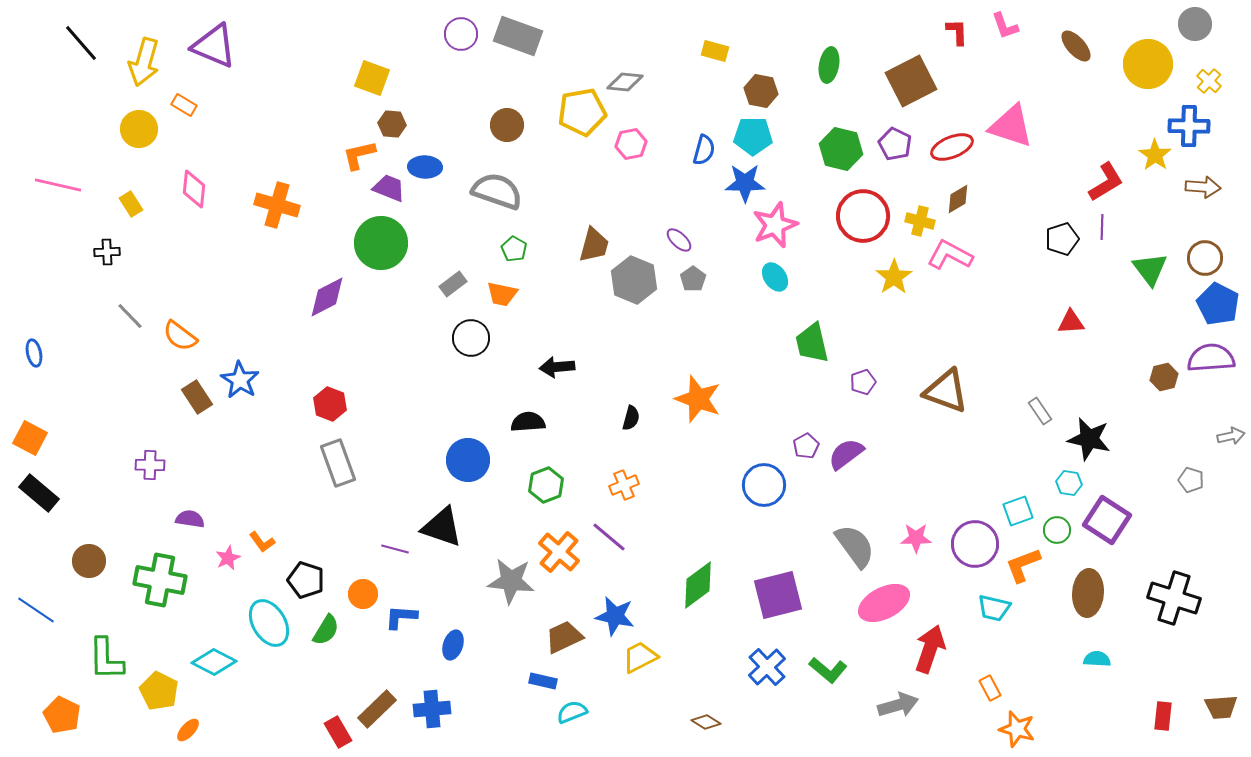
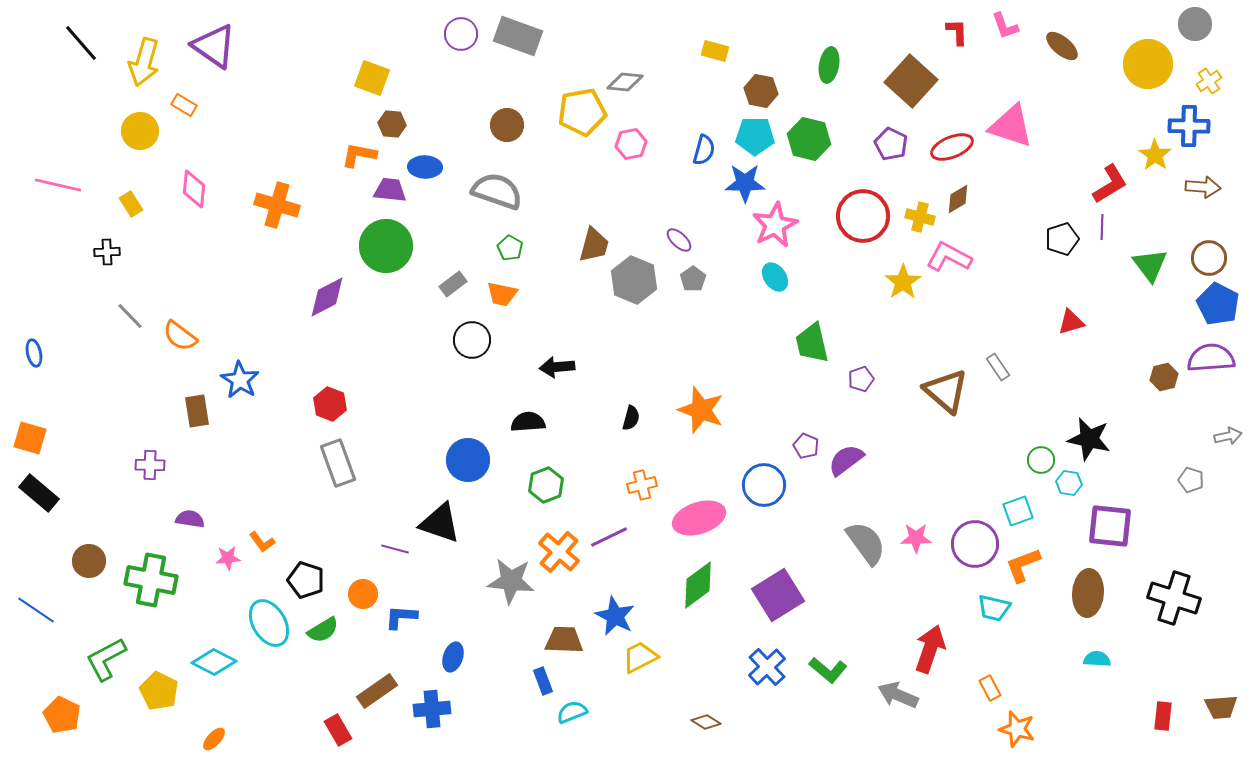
purple triangle at (214, 46): rotated 12 degrees clockwise
brown ellipse at (1076, 46): moved 14 px left; rotated 8 degrees counterclockwise
brown square at (911, 81): rotated 21 degrees counterclockwise
yellow cross at (1209, 81): rotated 15 degrees clockwise
yellow circle at (139, 129): moved 1 px right, 2 px down
cyan pentagon at (753, 136): moved 2 px right
purple pentagon at (895, 144): moved 4 px left
green hexagon at (841, 149): moved 32 px left, 10 px up
orange L-shape at (359, 155): rotated 24 degrees clockwise
red L-shape at (1106, 182): moved 4 px right, 2 px down
purple trapezoid at (389, 188): moved 1 px right, 2 px down; rotated 16 degrees counterclockwise
yellow cross at (920, 221): moved 4 px up
pink star at (775, 225): rotated 6 degrees counterclockwise
green circle at (381, 243): moved 5 px right, 3 px down
green pentagon at (514, 249): moved 4 px left, 1 px up
pink L-shape at (950, 255): moved 1 px left, 2 px down
brown circle at (1205, 258): moved 4 px right
green triangle at (1150, 269): moved 4 px up
yellow star at (894, 277): moved 9 px right, 5 px down
red triangle at (1071, 322): rotated 12 degrees counterclockwise
black circle at (471, 338): moved 1 px right, 2 px down
purple pentagon at (863, 382): moved 2 px left, 3 px up
brown triangle at (946, 391): rotated 21 degrees clockwise
brown rectangle at (197, 397): moved 14 px down; rotated 24 degrees clockwise
orange star at (698, 399): moved 3 px right, 11 px down
gray rectangle at (1040, 411): moved 42 px left, 44 px up
gray arrow at (1231, 436): moved 3 px left
orange square at (30, 438): rotated 12 degrees counterclockwise
purple pentagon at (806, 446): rotated 20 degrees counterclockwise
purple semicircle at (846, 454): moved 6 px down
orange cross at (624, 485): moved 18 px right; rotated 8 degrees clockwise
purple square at (1107, 520): moved 3 px right, 6 px down; rotated 27 degrees counterclockwise
black triangle at (442, 527): moved 2 px left, 4 px up
green circle at (1057, 530): moved 16 px left, 70 px up
purple line at (609, 537): rotated 66 degrees counterclockwise
gray semicircle at (855, 546): moved 11 px right, 3 px up
pink star at (228, 558): rotated 20 degrees clockwise
green cross at (160, 580): moved 9 px left
purple square at (778, 595): rotated 18 degrees counterclockwise
pink ellipse at (884, 603): moved 185 px left, 85 px up; rotated 9 degrees clockwise
blue star at (615, 616): rotated 15 degrees clockwise
green semicircle at (326, 630): moved 3 px left; rotated 28 degrees clockwise
brown trapezoid at (564, 637): moved 3 px down; rotated 27 degrees clockwise
blue ellipse at (453, 645): moved 12 px down
green L-shape at (106, 659): rotated 63 degrees clockwise
blue rectangle at (543, 681): rotated 56 degrees clockwise
gray arrow at (898, 705): moved 10 px up; rotated 141 degrees counterclockwise
brown rectangle at (377, 709): moved 18 px up; rotated 9 degrees clockwise
orange ellipse at (188, 730): moved 26 px right, 9 px down
red rectangle at (338, 732): moved 2 px up
